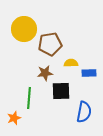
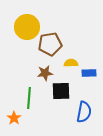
yellow circle: moved 3 px right, 2 px up
orange star: rotated 16 degrees counterclockwise
